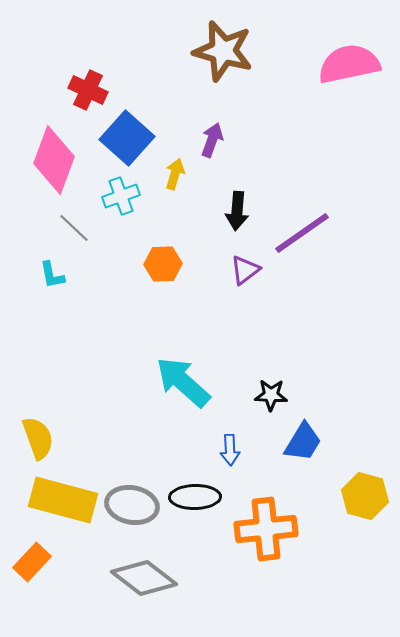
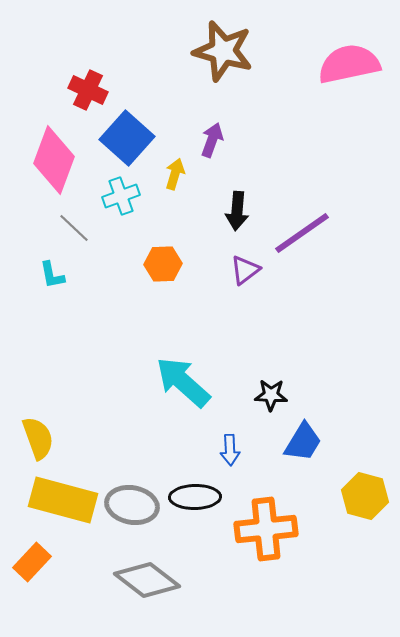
gray diamond: moved 3 px right, 2 px down
